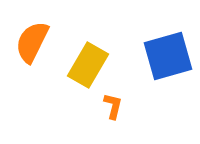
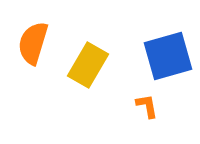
orange semicircle: moved 1 px right, 1 px down; rotated 9 degrees counterclockwise
orange L-shape: moved 34 px right; rotated 24 degrees counterclockwise
